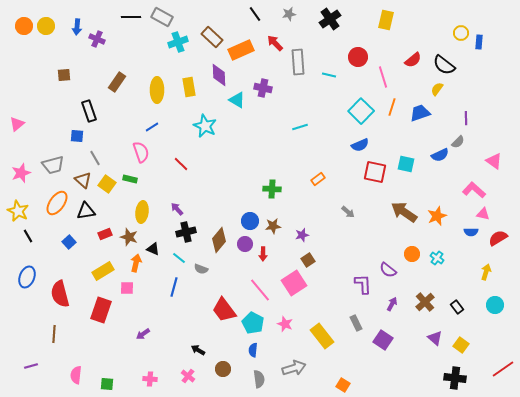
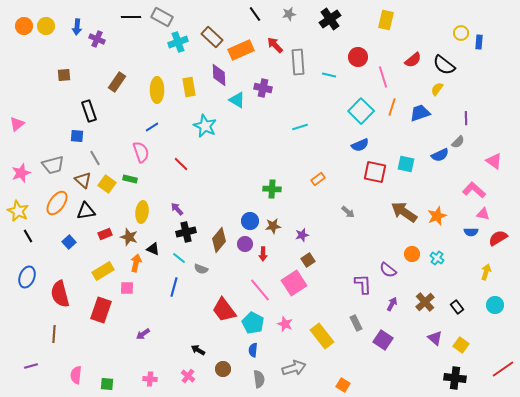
red arrow at (275, 43): moved 2 px down
